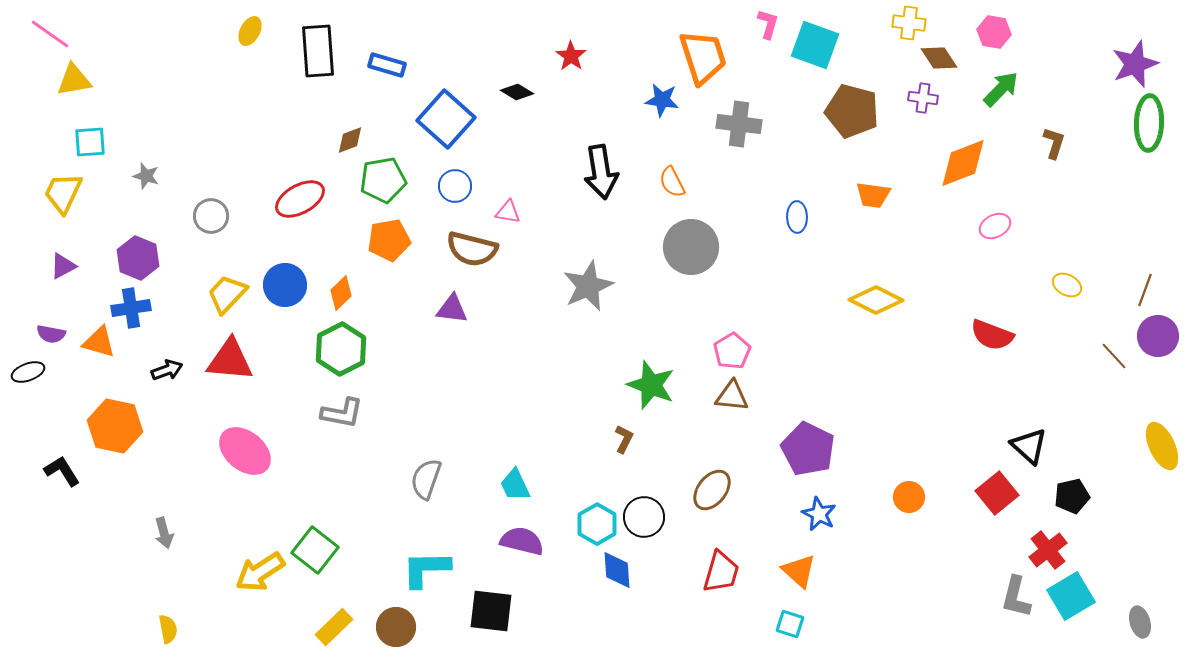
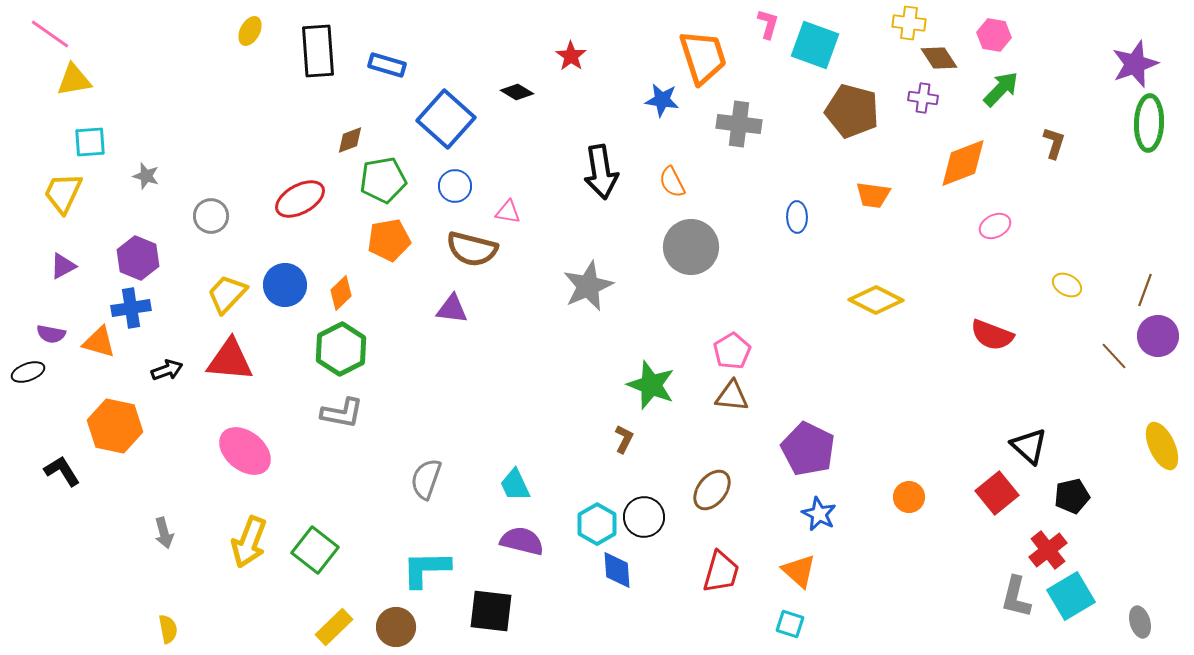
pink hexagon at (994, 32): moved 3 px down
yellow arrow at (260, 572): moved 11 px left, 30 px up; rotated 36 degrees counterclockwise
